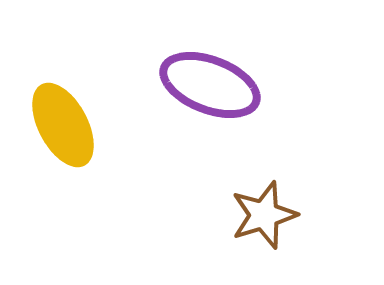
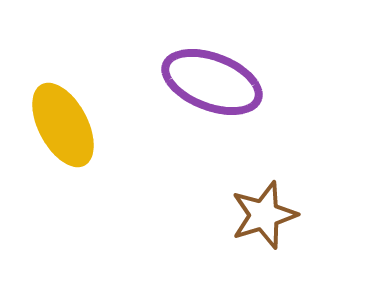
purple ellipse: moved 2 px right, 3 px up
